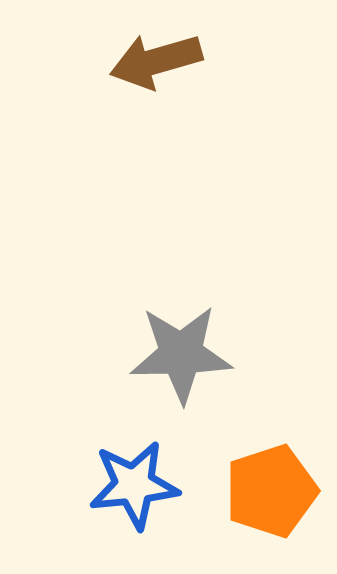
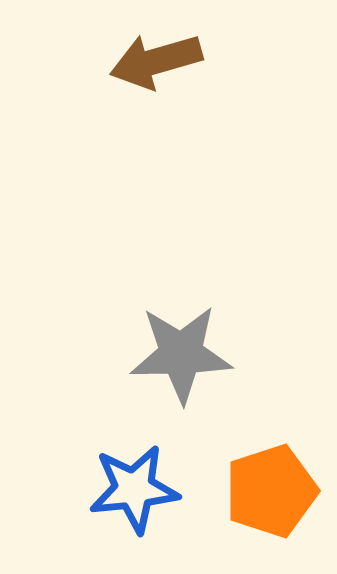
blue star: moved 4 px down
